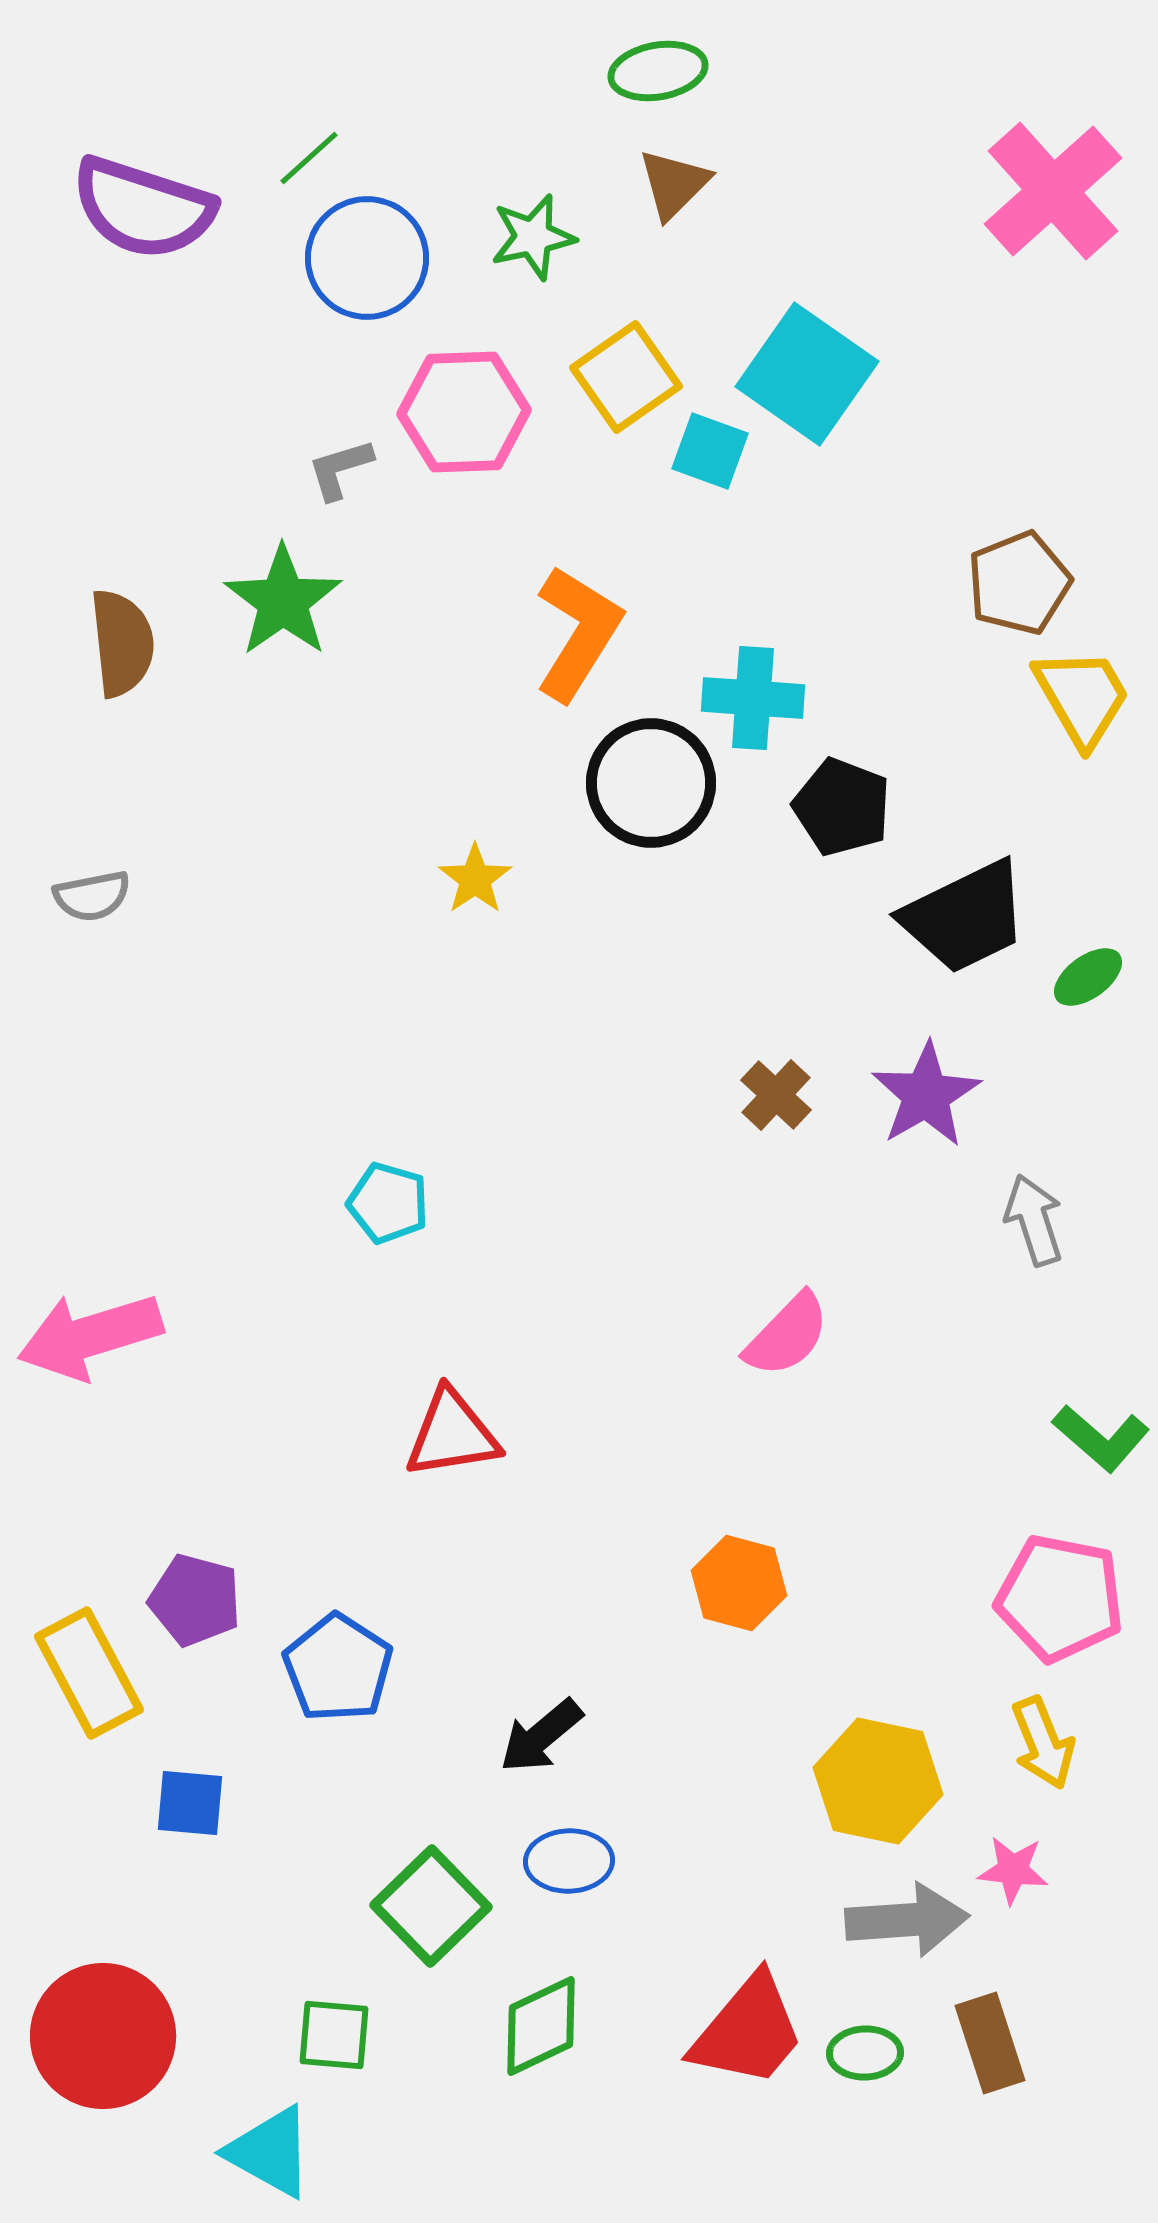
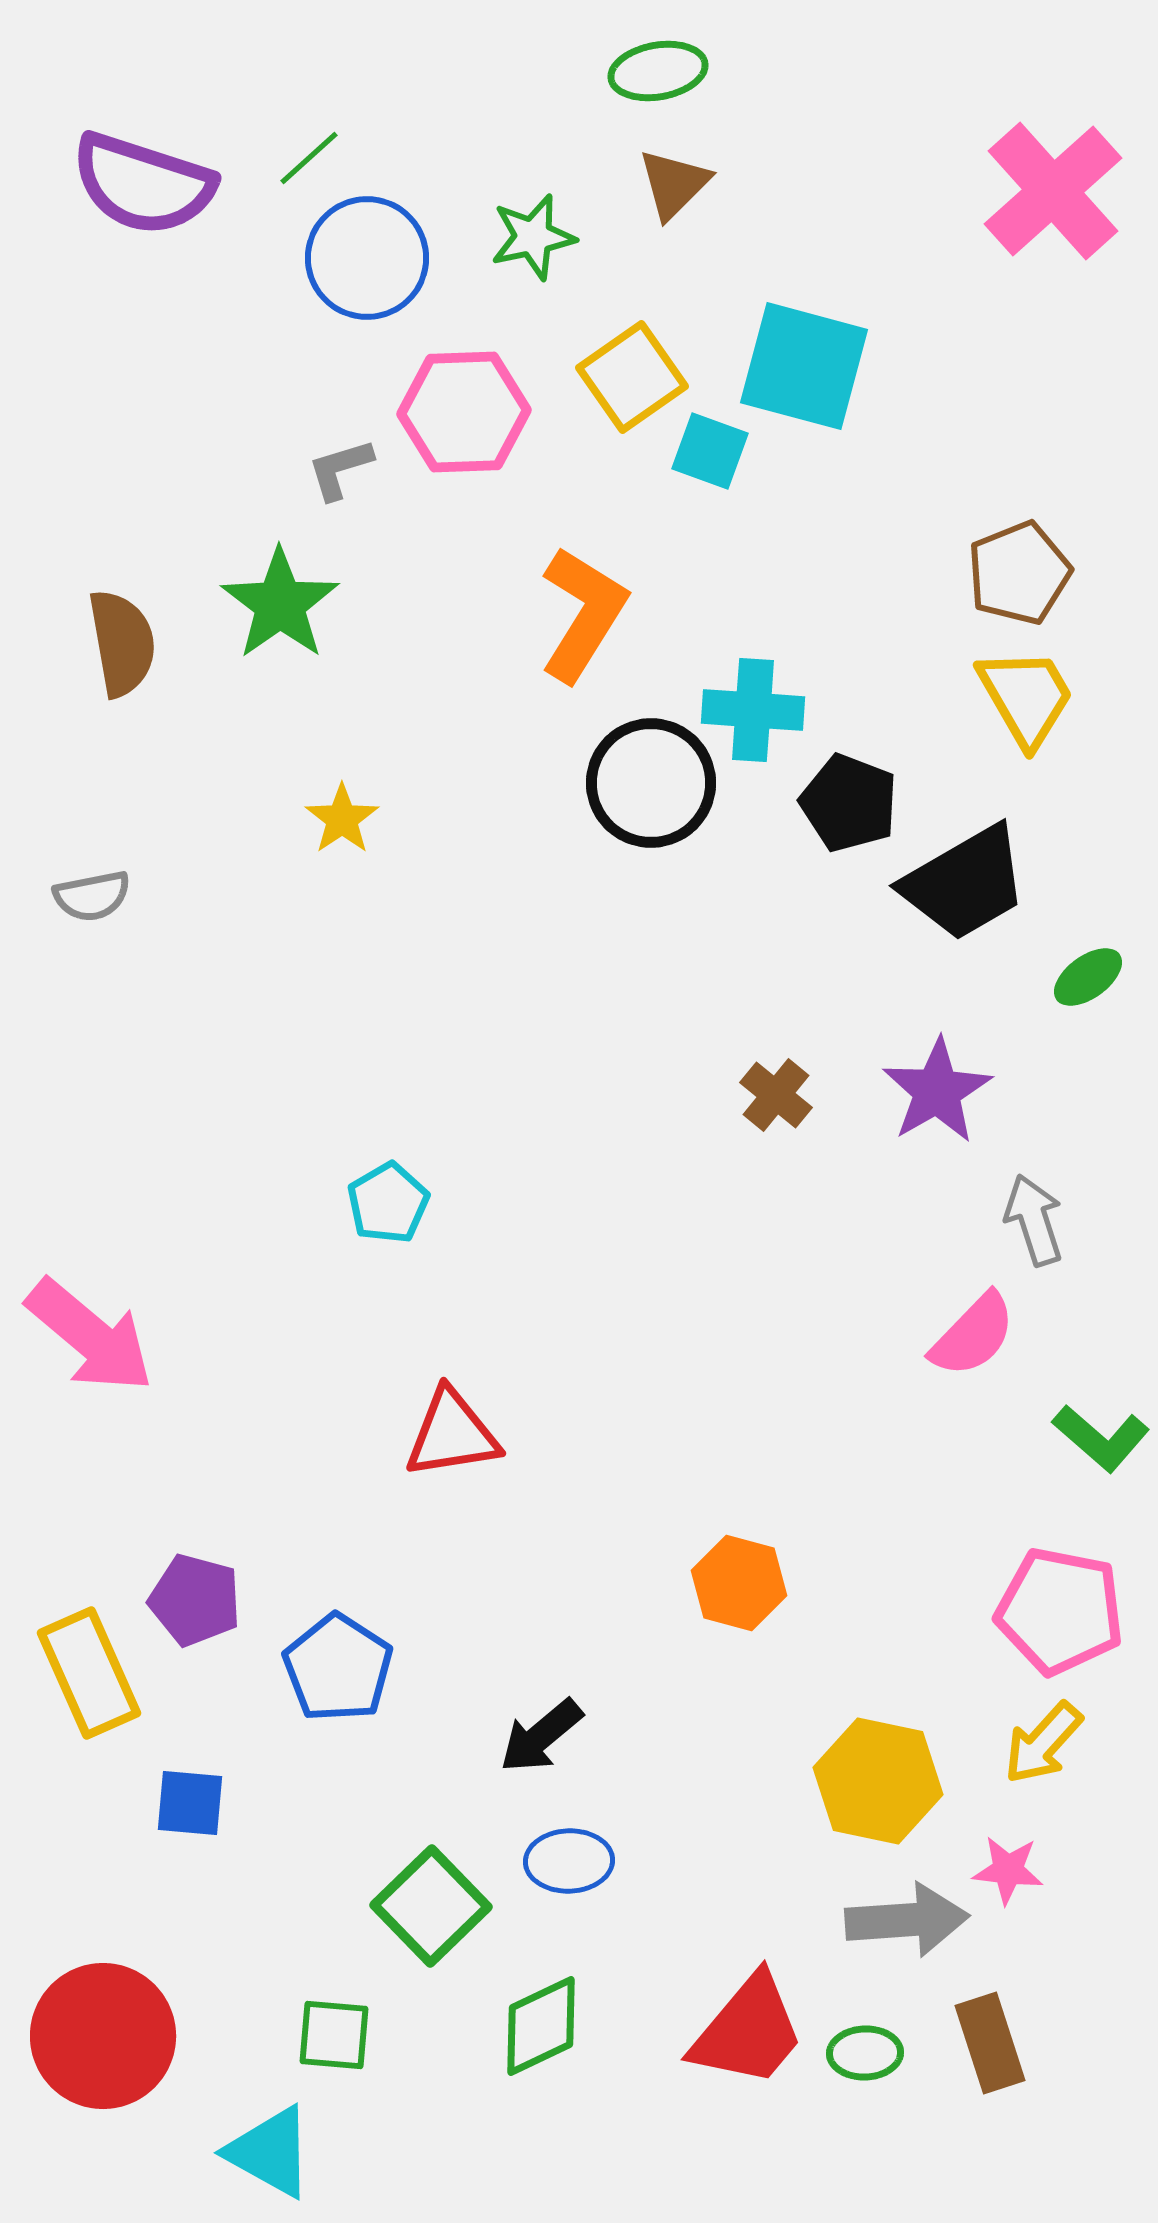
purple semicircle at (143, 208): moved 24 px up
cyan square at (807, 374): moved 3 px left, 8 px up; rotated 20 degrees counterclockwise
yellow square at (626, 377): moved 6 px right
brown pentagon at (1019, 583): moved 10 px up
green star at (283, 601): moved 3 px left, 3 px down
orange L-shape at (578, 633): moved 5 px right, 19 px up
brown semicircle at (122, 643): rotated 4 degrees counterclockwise
yellow trapezoid at (1082, 697): moved 56 px left
cyan cross at (753, 698): moved 12 px down
black pentagon at (842, 807): moved 7 px right, 4 px up
yellow star at (475, 879): moved 133 px left, 60 px up
black trapezoid at (965, 917): moved 34 px up; rotated 4 degrees counterclockwise
brown cross at (776, 1095): rotated 4 degrees counterclockwise
purple star at (926, 1095): moved 11 px right, 4 px up
cyan pentagon at (388, 1203): rotated 26 degrees clockwise
pink semicircle at (787, 1335): moved 186 px right
pink arrow at (90, 1336): rotated 123 degrees counterclockwise
pink pentagon at (1060, 1598): moved 13 px down
yellow rectangle at (89, 1673): rotated 4 degrees clockwise
yellow arrow at (1043, 1743): rotated 64 degrees clockwise
pink star at (1013, 1870): moved 5 px left
